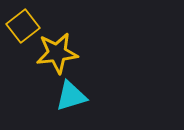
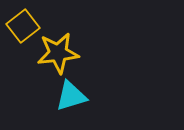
yellow star: moved 1 px right
